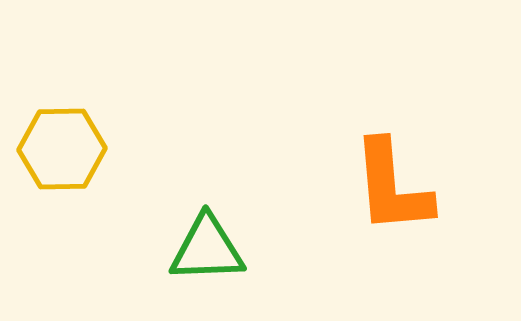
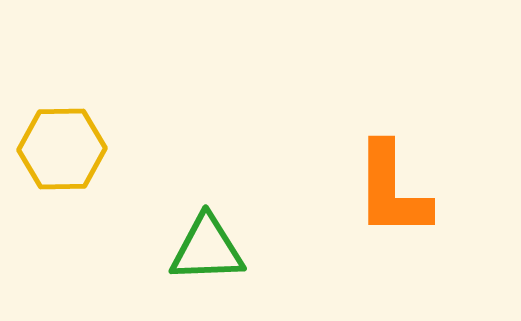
orange L-shape: moved 3 px down; rotated 5 degrees clockwise
